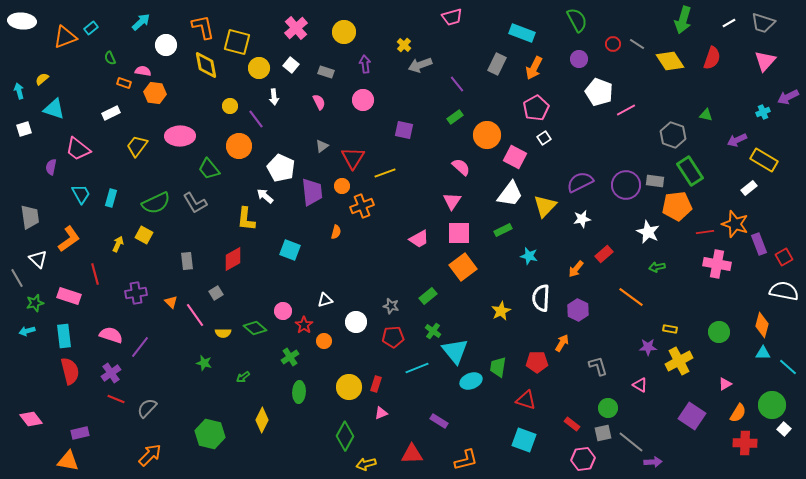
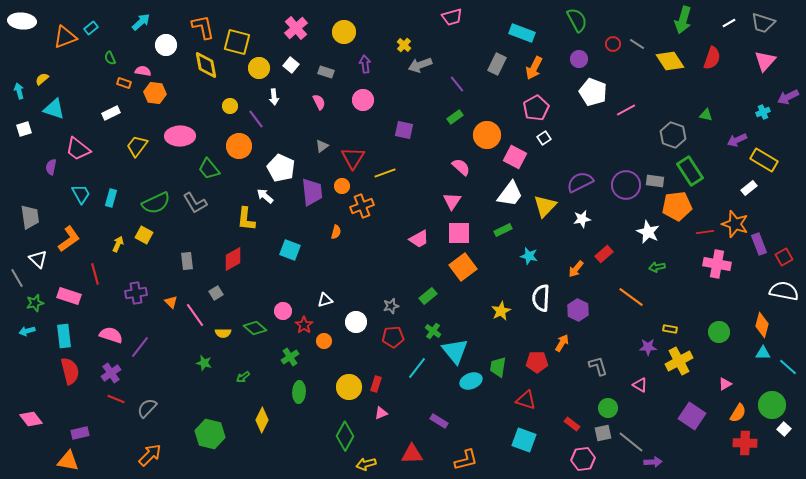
white pentagon at (599, 92): moved 6 px left
gray star at (391, 306): rotated 28 degrees counterclockwise
cyan line at (417, 368): rotated 30 degrees counterclockwise
